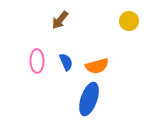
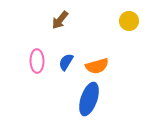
blue semicircle: rotated 126 degrees counterclockwise
